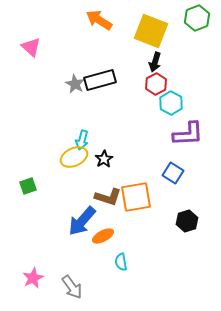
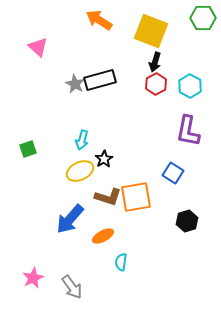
green hexagon: moved 6 px right; rotated 20 degrees clockwise
pink triangle: moved 7 px right
cyan hexagon: moved 19 px right, 17 px up
purple L-shape: moved 3 px up; rotated 104 degrees clockwise
yellow ellipse: moved 6 px right, 14 px down
green square: moved 37 px up
blue arrow: moved 12 px left, 2 px up
cyan semicircle: rotated 18 degrees clockwise
